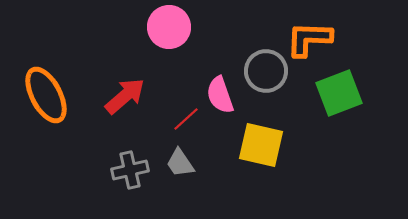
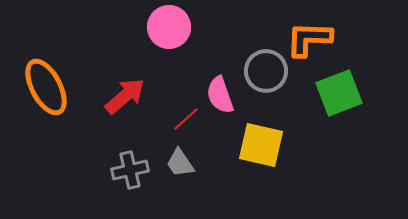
orange ellipse: moved 8 px up
